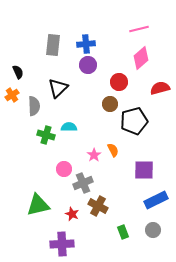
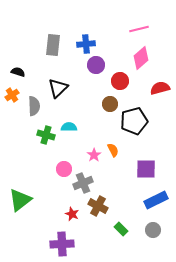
purple circle: moved 8 px right
black semicircle: rotated 48 degrees counterclockwise
red circle: moved 1 px right, 1 px up
purple square: moved 2 px right, 1 px up
green triangle: moved 18 px left, 5 px up; rotated 25 degrees counterclockwise
green rectangle: moved 2 px left, 3 px up; rotated 24 degrees counterclockwise
